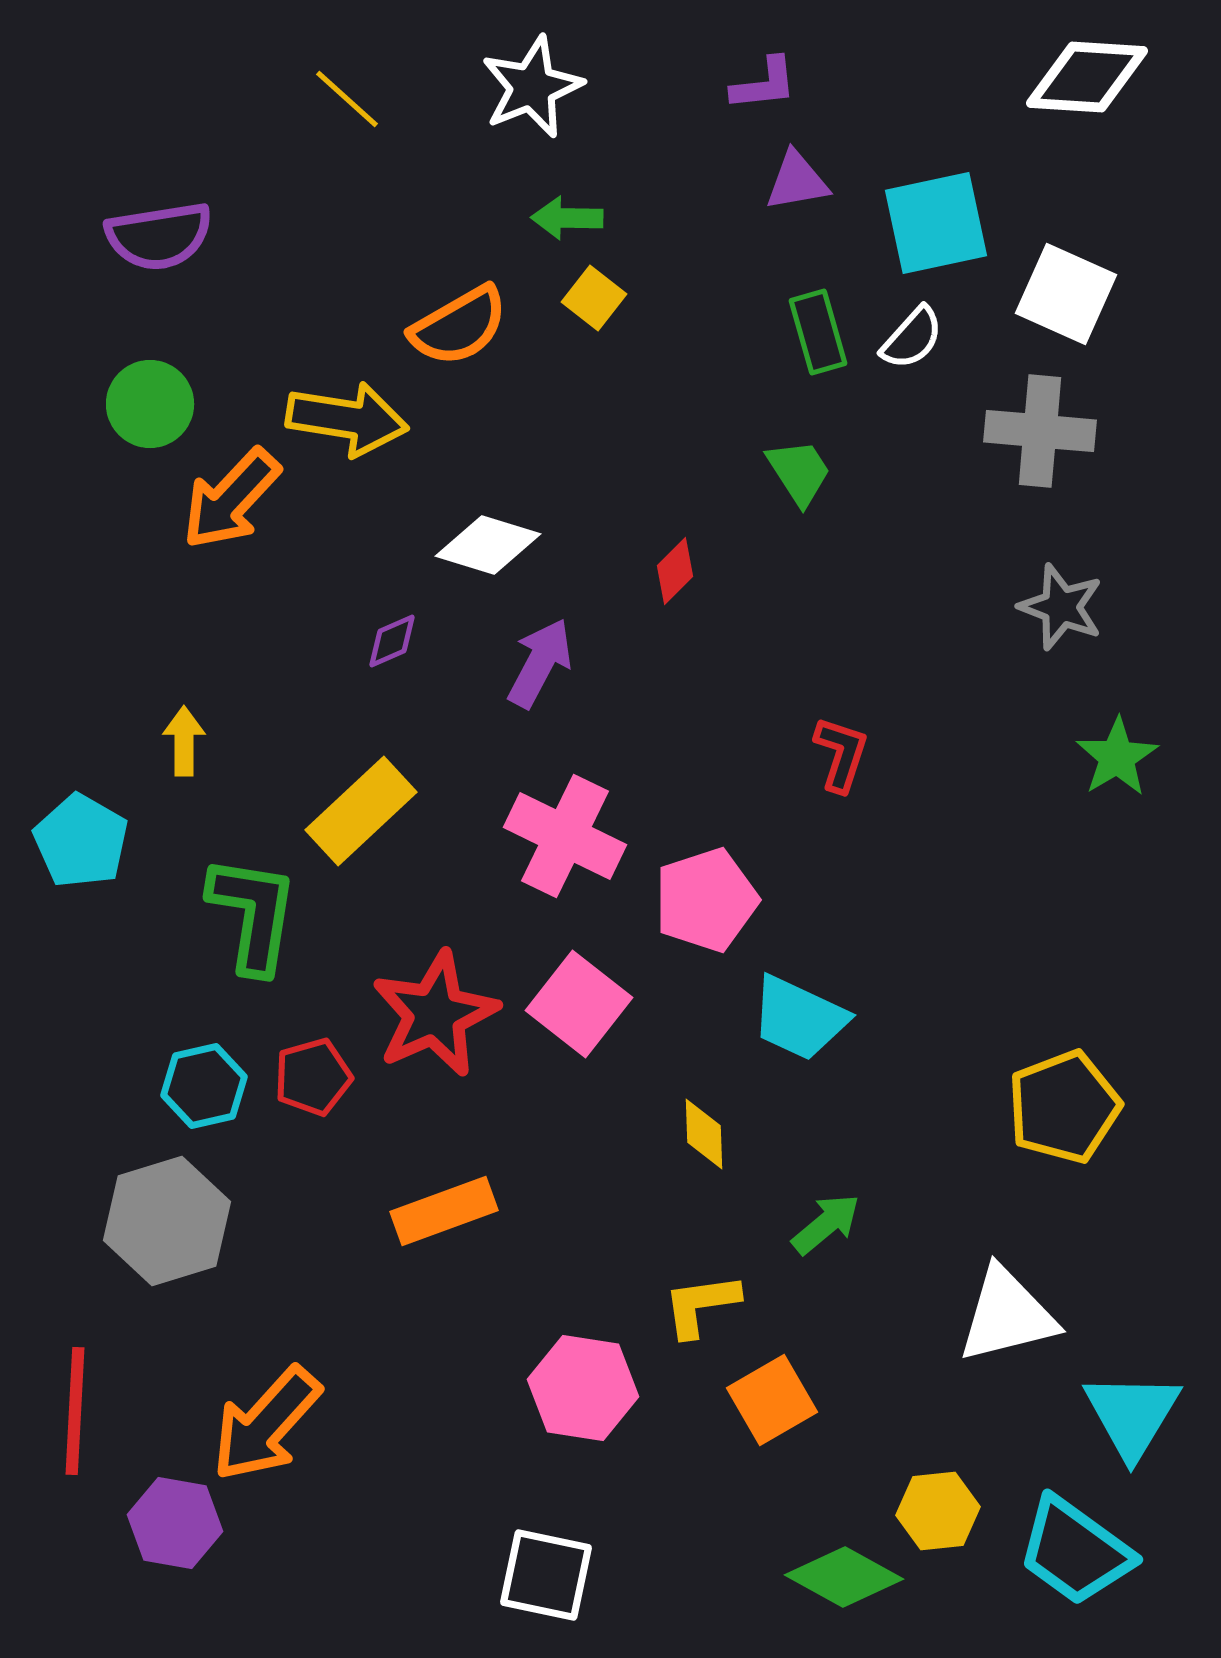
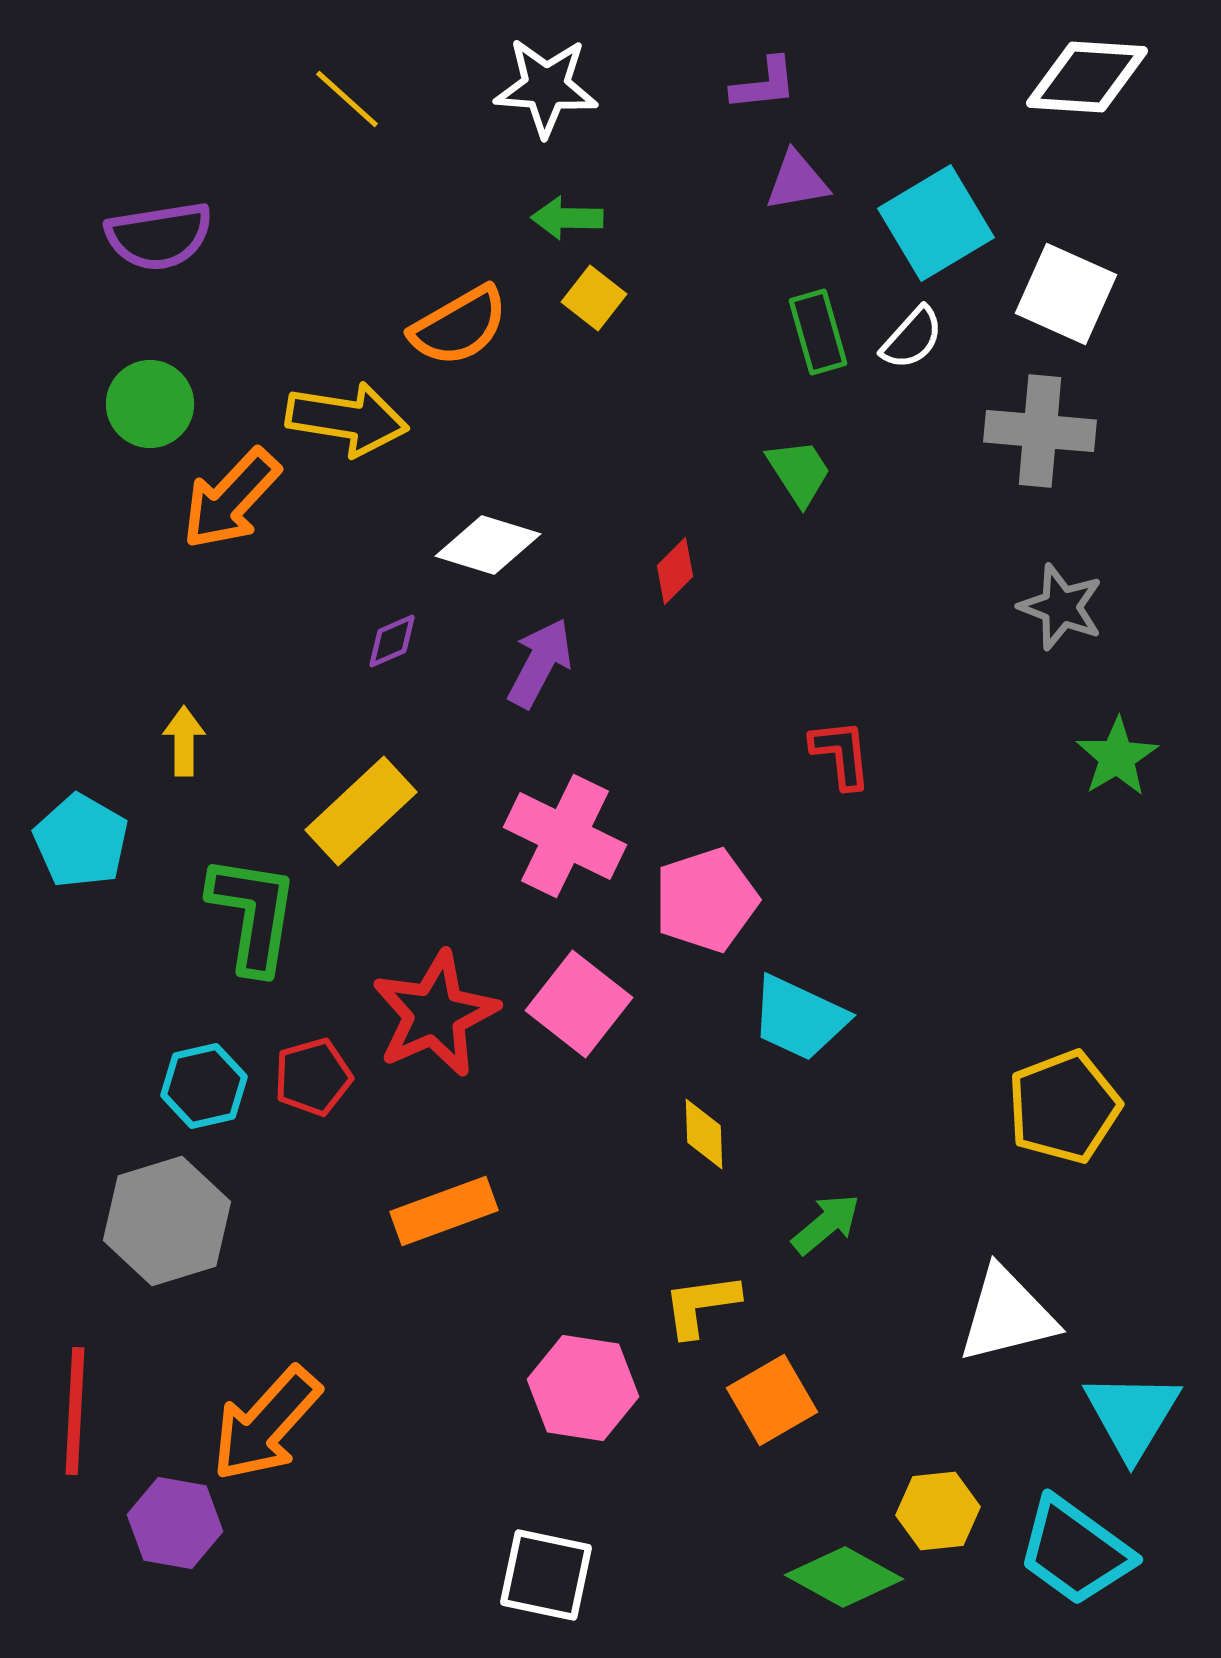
white star at (532, 87): moved 14 px right; rotated 26 degrees clockwise
cyan square at (936, 223): rotated 19 degrees counterclockwise
red L-shape at (841, 754): rotated 24 degrees counterclockwise
